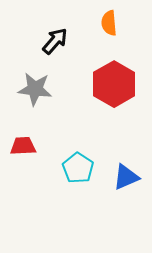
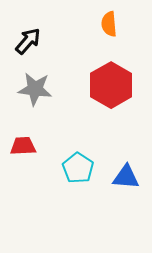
orange semicircle: moved 1 px down
black arrow: moved 27 px left
red hexagon: moved 3 px left, 1 px down
blue triangle: rotated 28 degrees clockwise
